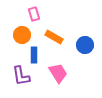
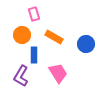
blue circle: moved 1 px right, 1 px up
purple L-shape: rotated 40 degrees clockwise
